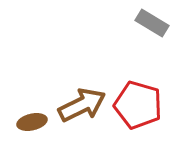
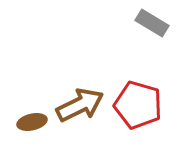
brown arrow: moved 2 px left
